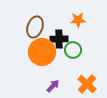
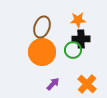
brown ellipse: moved 7 px right
black cross: moved 22 px right
purple arrow: moved 2 px up
